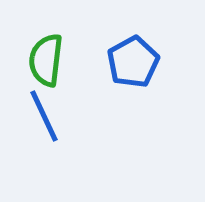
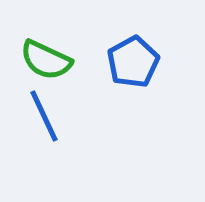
green semicircle: rotated 72 degrees counterclockwise
